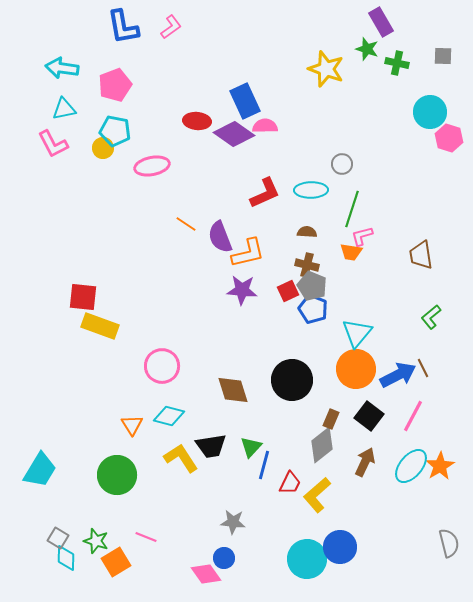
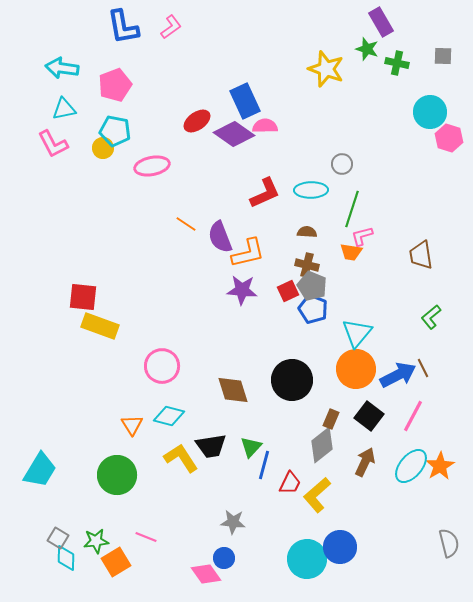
red ellipse at (197, 121): rotated 40 degrees counterclockwise
green star at (96, 541): rotated 25 degrees counterclockwise
